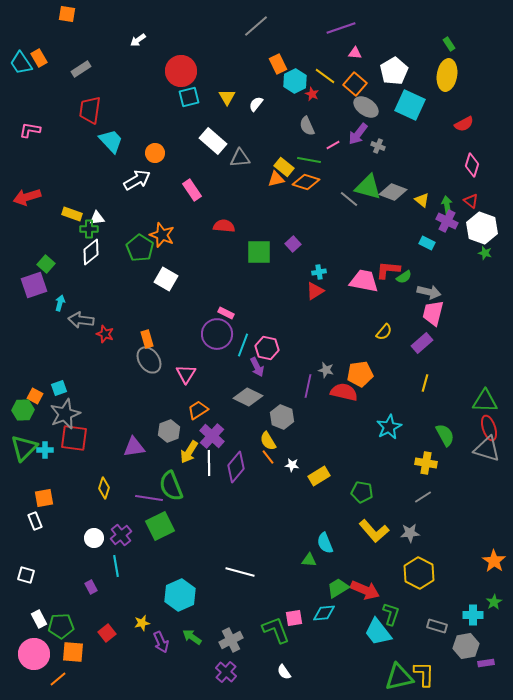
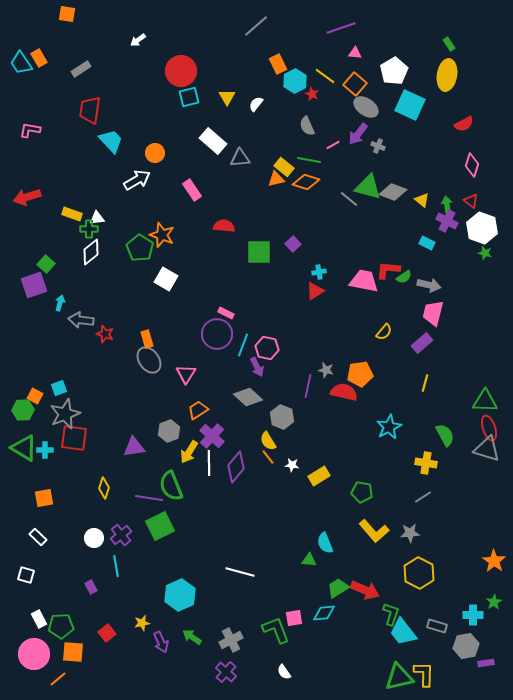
gray arrow at (429, 292): moved 7 px up
gray diamond at (248, 397): rotated 16 degrees clockwise
green triangle at (24, 448): rotated 44 degrees counterclockwise
white rectangle at (35, 521): moved 3 px right, 16 px down; rotated 24 degrees counterclockwise
cyan trapezoid at (378, 632): moved 25 px right
